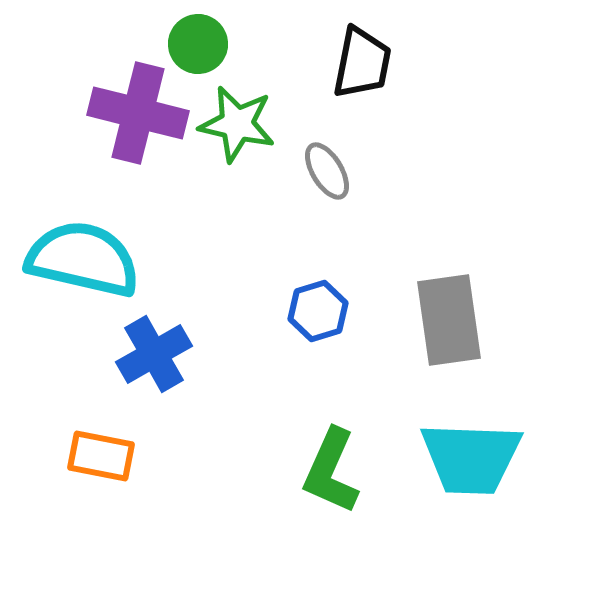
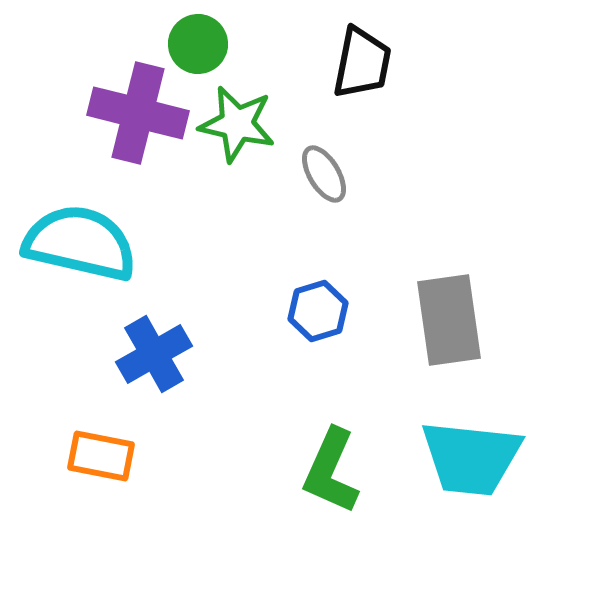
gray ellipse: moved 3 px left, 3 px down
cyan semicircle: moved 3 px left, 16 px up
cyan trapezoid: rotated 4 degrees clockwise
